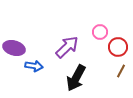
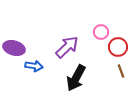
pink circle: moved 1 px right
brown line: rotated 48 degrees counterclockwise
